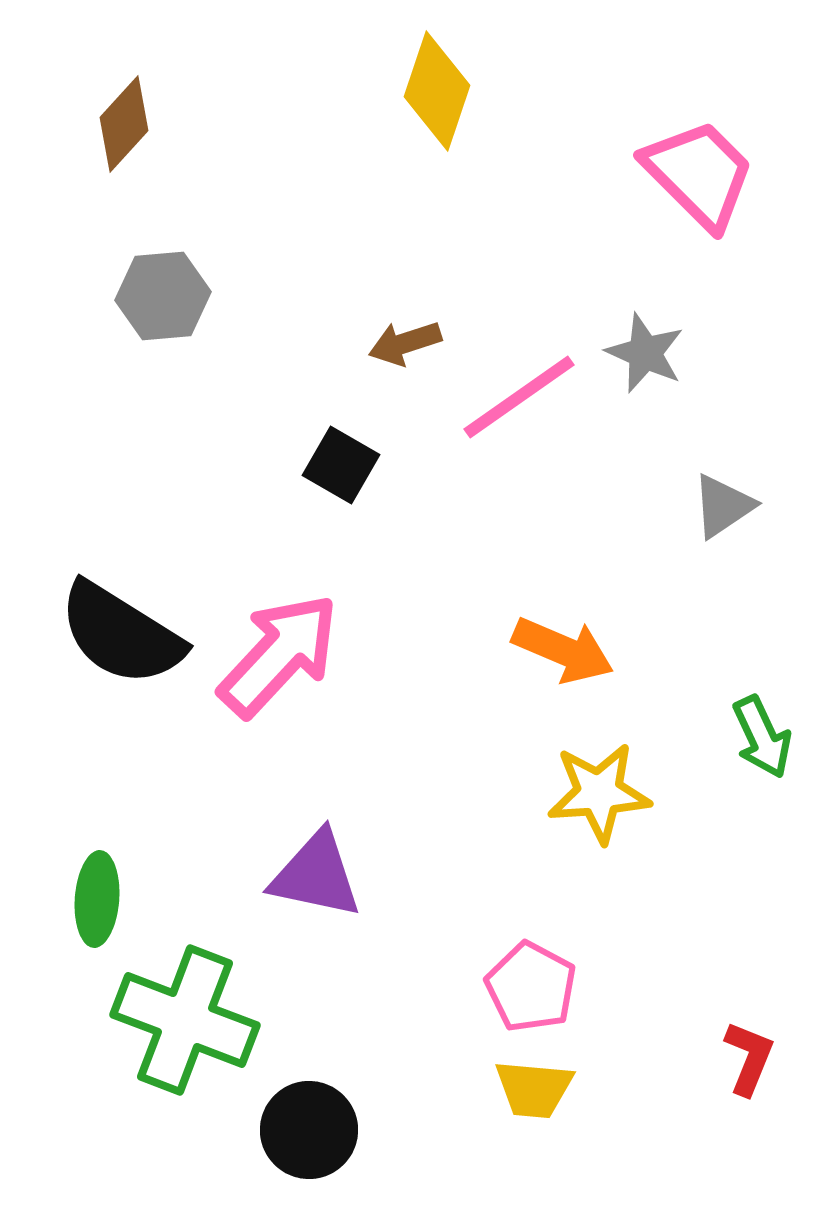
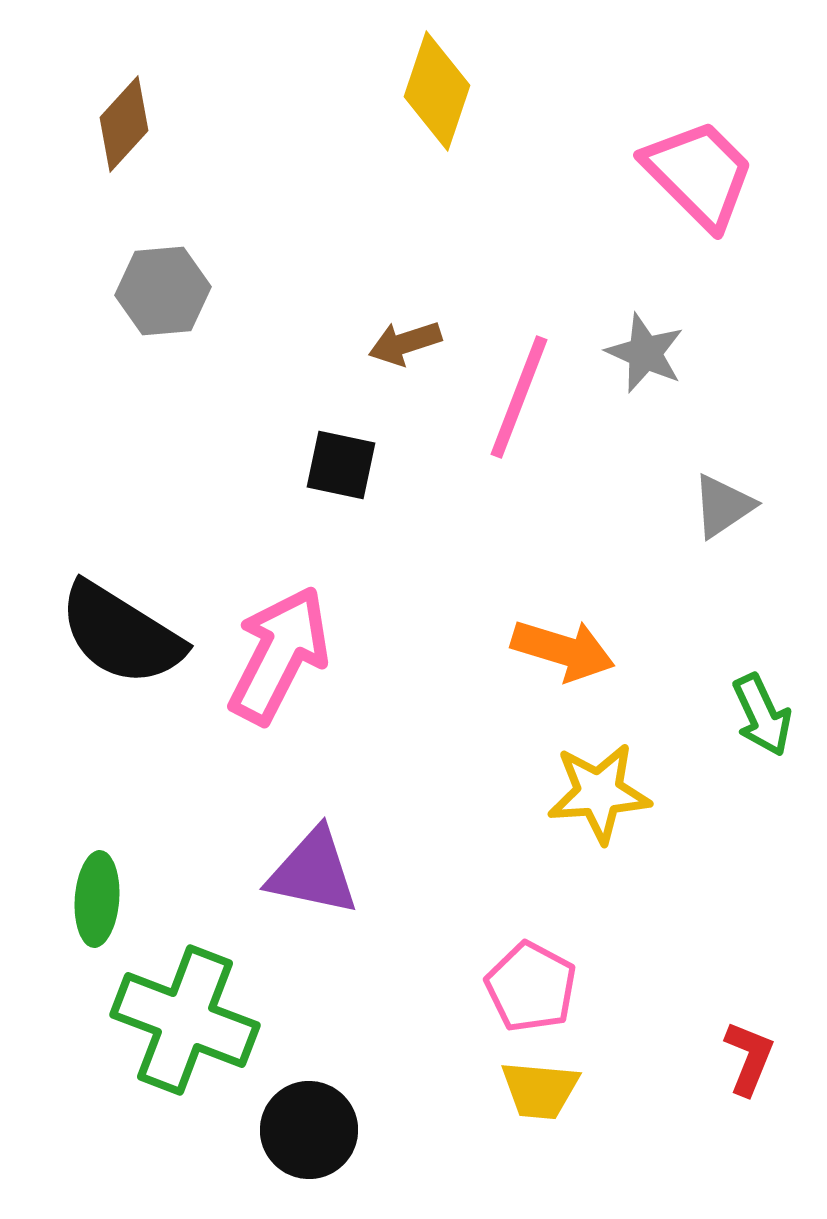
gray hexagon: moved 5 px up
pink line: rotated 34 degrees counterclockwise
black square: rotated 18 degrees counterclockwise
orange arrow: rotated 6 degrees counterclockwise
pink arrow: rotated 16 degrees counterclockwise
green arrow: moved 22 px up
purple triangle: moved 3 px left, 3 px up
yellow trapezoid: moved 6 px right, 1 px down
